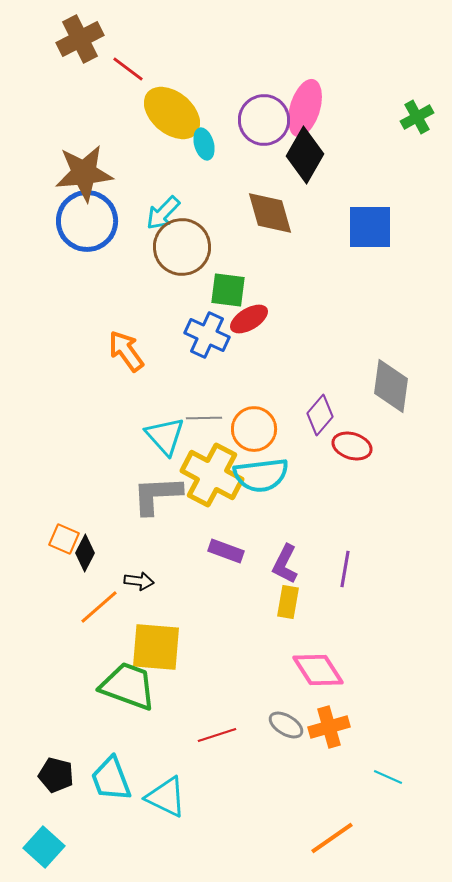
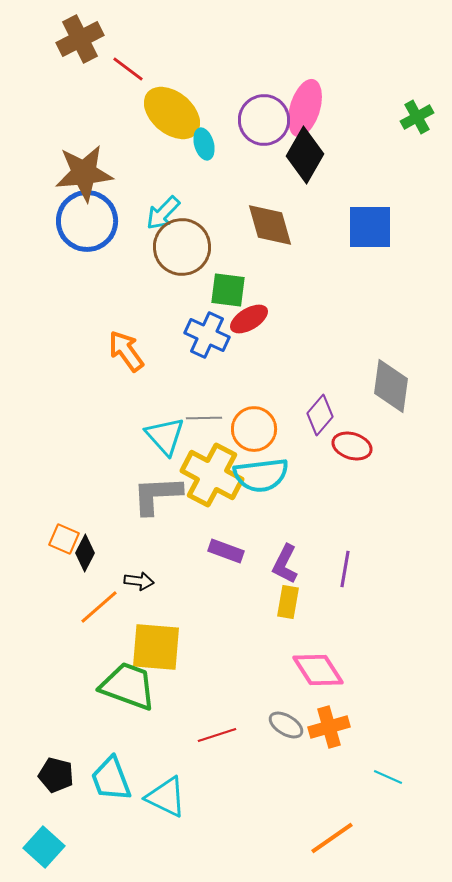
brown diamond at (270, 213): moved 12 px down
